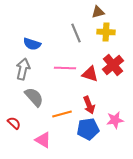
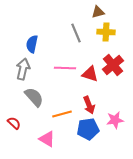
blue semicircle: rotated 84 degrees clockwise
pink triangle: moved 4 px right, 1 px up
